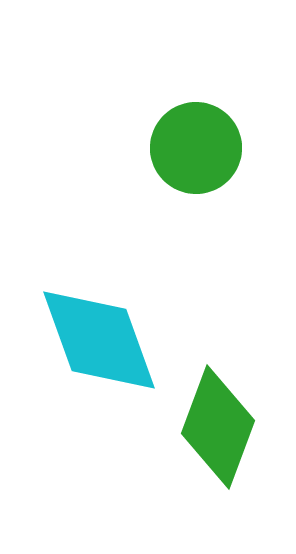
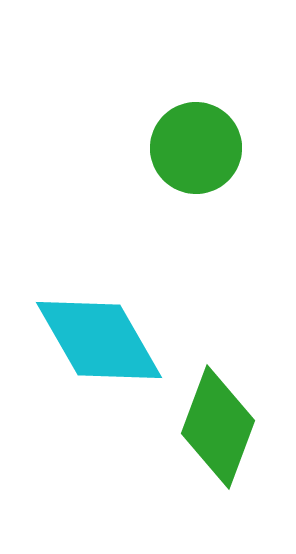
cyan diamond: rotated 10 degrees counterclockwise
